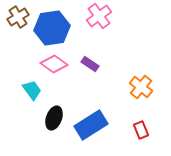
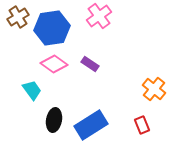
orange cross: moved 13 px right, 2 px down
black ellipse: moved 2 px down; rotated 10 degrees counterclockwise
red rectangle: moved 1 px right, 5 px up
